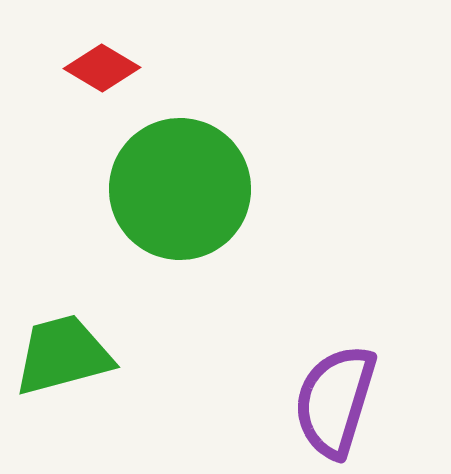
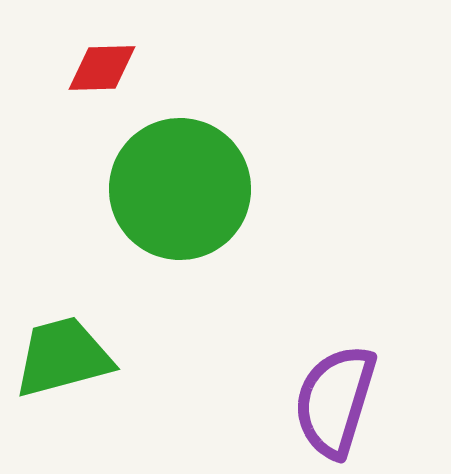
red diamond: rotated 32 degrees counterclockwise
green trapezoid: moved 2 px down
